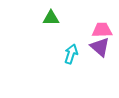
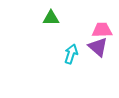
purple triangle: moved 2 px left
